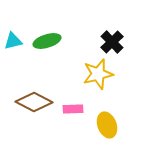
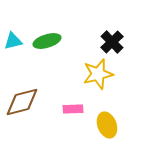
brown diamond: moved 12 px left; rotated 42 degrees counterclockwise
